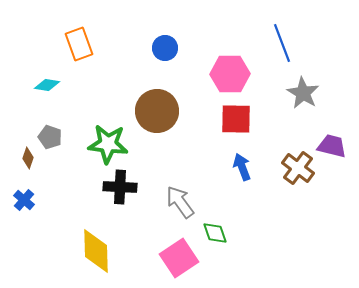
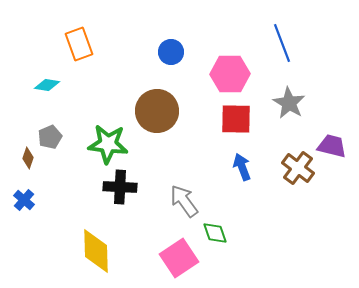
blue circle: moved 6 px right, 4 px down
gray star: moved 14 px left, 10 px down
gray pentagon: rotated 30 degrees clockwise
gray arrow: moved 4 px right, 1 px up
